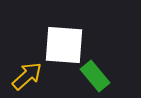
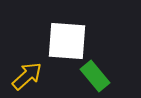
white square: moved 3 px right, 4 px up
